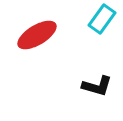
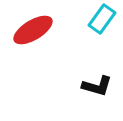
red ellipse: moved 4 px left, 5 px up
